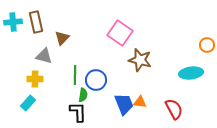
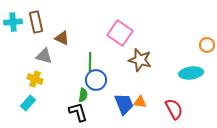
brown triangle: rotated 49 degrees counterclockwise
green line: moved 15 px right, 13 px up
yellow cross: rotated 21 degrees clockwise
black L-shape: rotated 15 degrees counterclockwise
